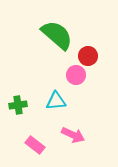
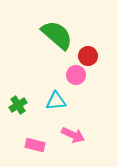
green cross: rotated 24 degrees counterclockwise
pink rectangle: rotated 24 degrees counterclockwise
